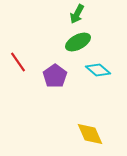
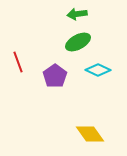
green arrow: rotated 54 degrees clockwise
red line: rotated 15 degrees clockwise
cyan diamond: rotated 15 degrees counterclockwise
yellow diamond: rotated 12 degrees counterclockwise
